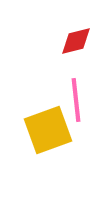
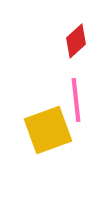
red diamond: rotated 28 degrees counterclockwise
